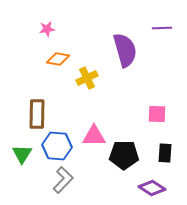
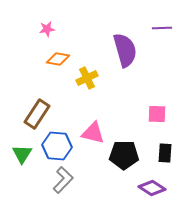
brown rectangle: rotated 32 degrees clockwise
pink triangle: moved 1 px left, 3 px up; rotated 15 degrees clockwise
